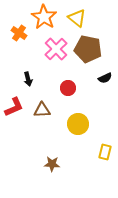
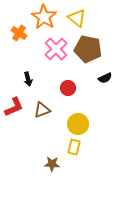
brown triangle: rotated 18 degrees counterclockwise
yellow rectangle: moved 31 px left, 5 px up
